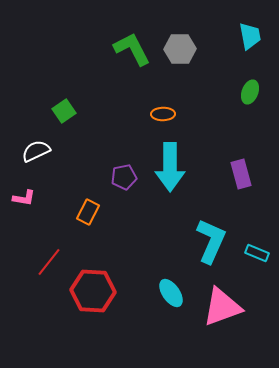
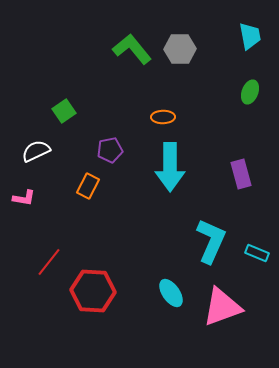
green L-shape: rotated 12 degrees counterclockwise
orange ellipse: moved 3 px down
purple pentagon: moved 14 px left, 27 px up
orange rectangle: moved 26 px up
